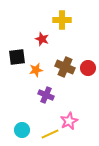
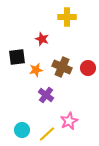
yellow cross: moved 5 px right, 3 px up
brown cross: moved 3 px left
purple cross: rotated 14 degrees clockwise
yellow line: moved 3 px left; rotated 18 degrees counterclockwise
